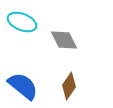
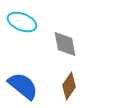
gray diamond: moved 1 px right, 4 px down; rotated 16 degrees clockwise
